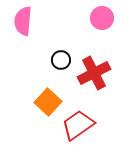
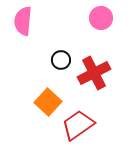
pink circle: moved 1 px left
